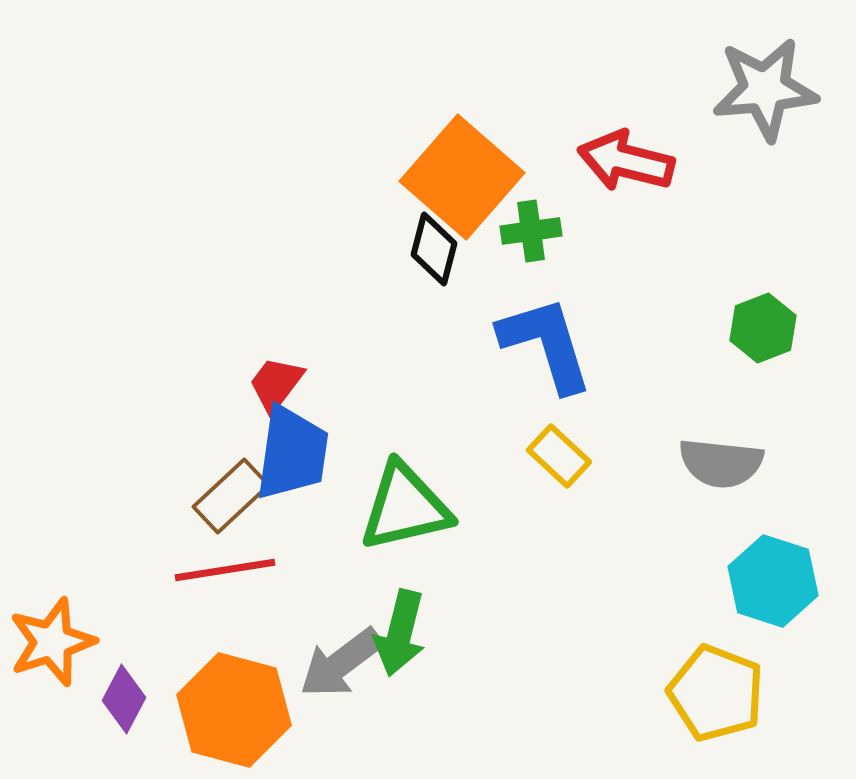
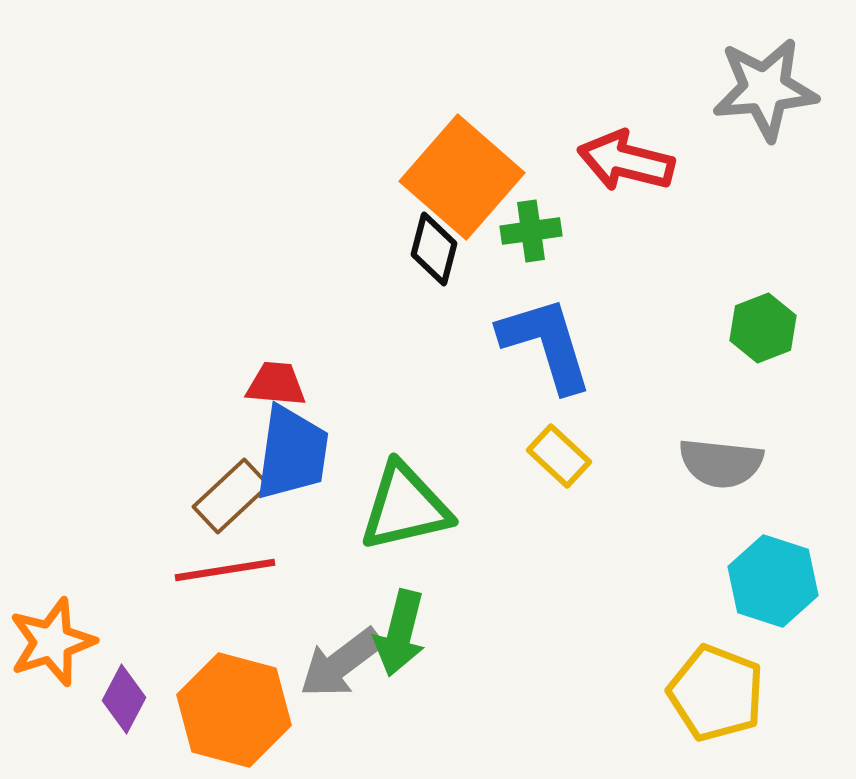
red trapezoid: rotated 58 degrees clockwise
